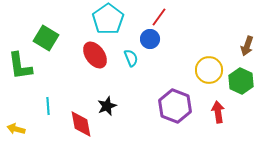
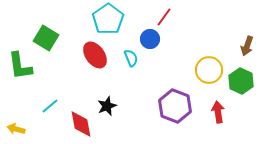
red line: moved 5 px right
cyan line: moved 2 px right; rotated 54 degrees clockwise
